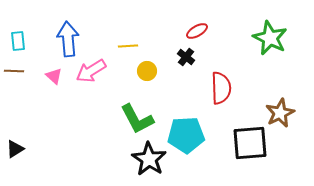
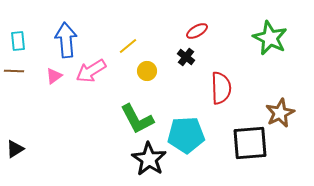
blue arrow: moved 2 px left, 1 px down
yellow line: rotated 36 degrees counterclockwise
pink triangle: rotated 42 degrees clockwise
